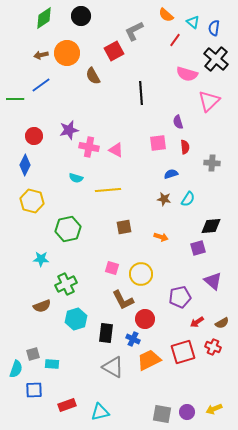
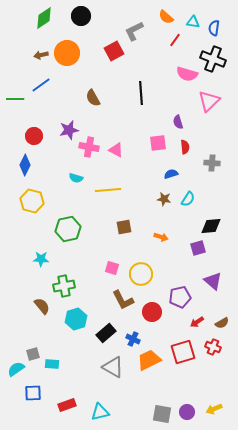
orange semicircle at (166, 15): moved 2 px down
cyan triangle at (193, 22): rotated 32 degrees counterclockwise
black cross at (216, 59): moved 3 px left; rotated 20 degrees counterclockwise
brown semicircle at (93, 76): moved 22 px down
green cross at (66, 284): moved 2 px left, 2 px down; rotated 15 degrees clockwise
brown semicircle at (42, 306): rotated 108 degrees counterclockwise
red circle at (145, 319): moved 7 px right, 7 px up
black rectangle at (106, 333): rotated 42 degrees clockwise
cyan semicircle at (16, 369): rotated 144 degrees counterclockwise
blue square at (34, 390): moved 1 px left, 3 px down
